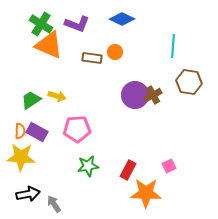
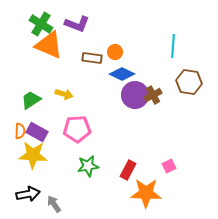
blue diamond: moved 55 px down
yellow arrow: moved 7 px right, 2 px up
yellow star: moved 12 px right, 2 px up
